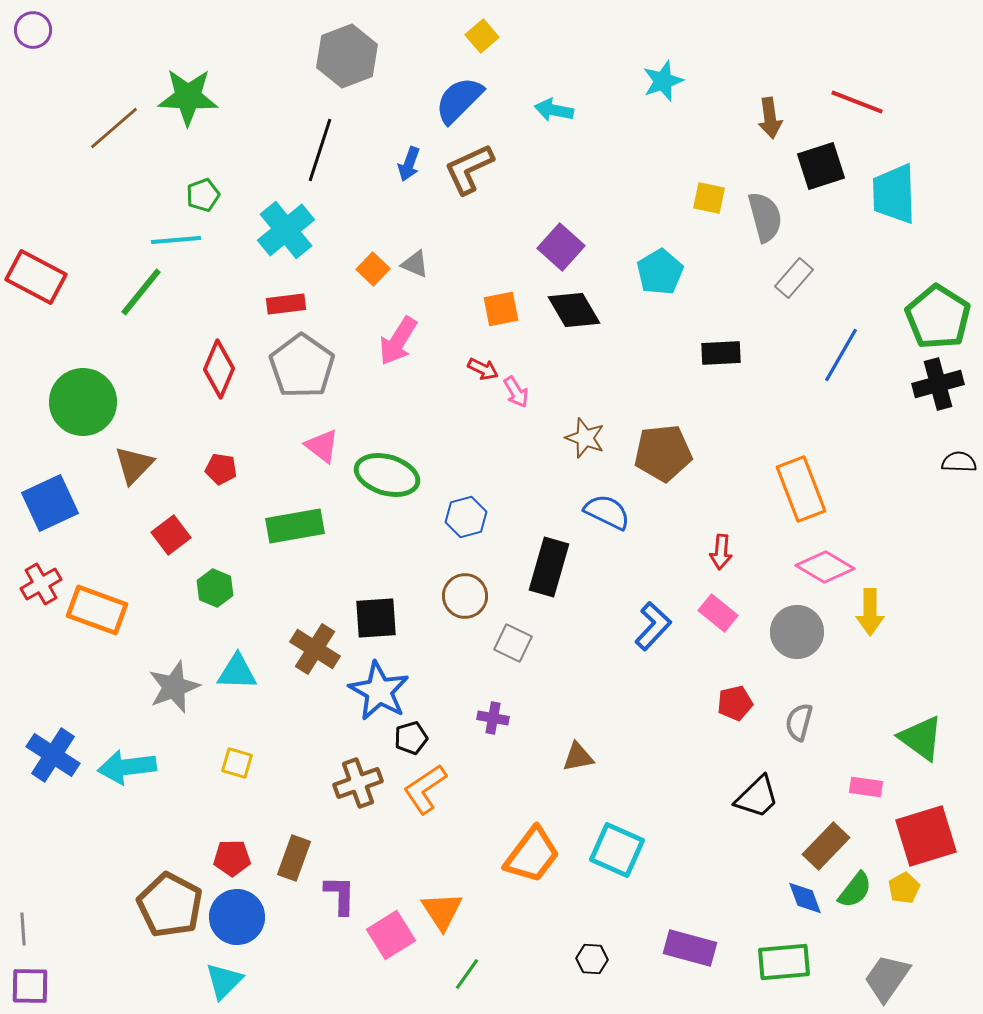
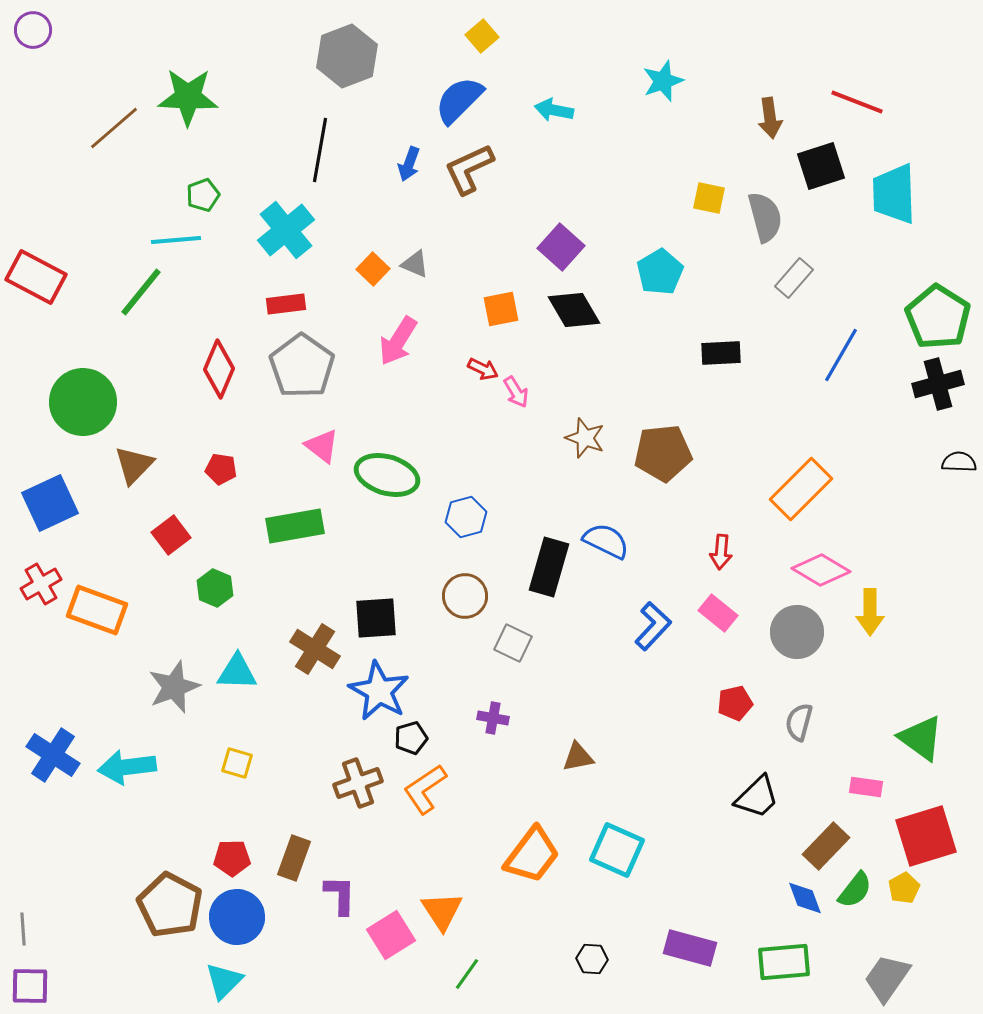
black line at (320, 150): rotated 8 degrees counterclockwise
orange rectangle at (801, 489): rotated 66 degrees clockwise
blue semicircle at (607, 512): moved 1 px left, 29 px down
pink diamond at (825, 567): moved 4 px left, 3 px down
